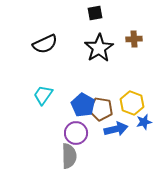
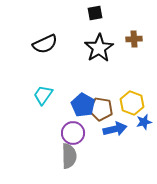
blue arrow: moved 1 px left
purple circle: moved 3 px left
